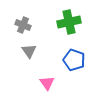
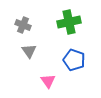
pink triangle: moved 1 px right, 2 px up
